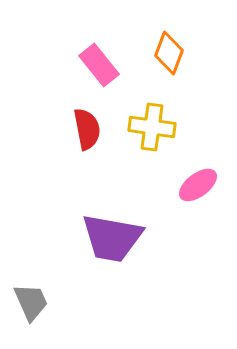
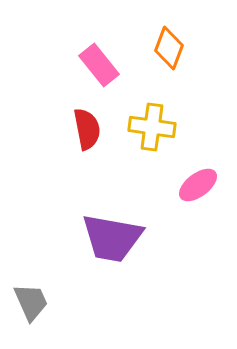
orange diamond: moved 5 px up
